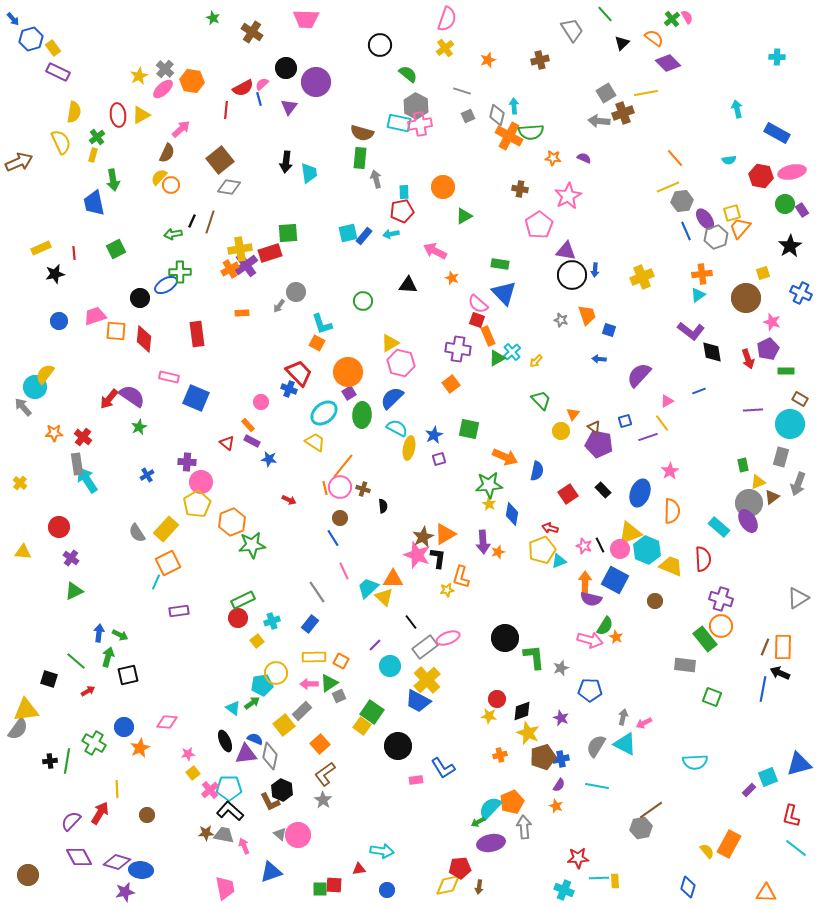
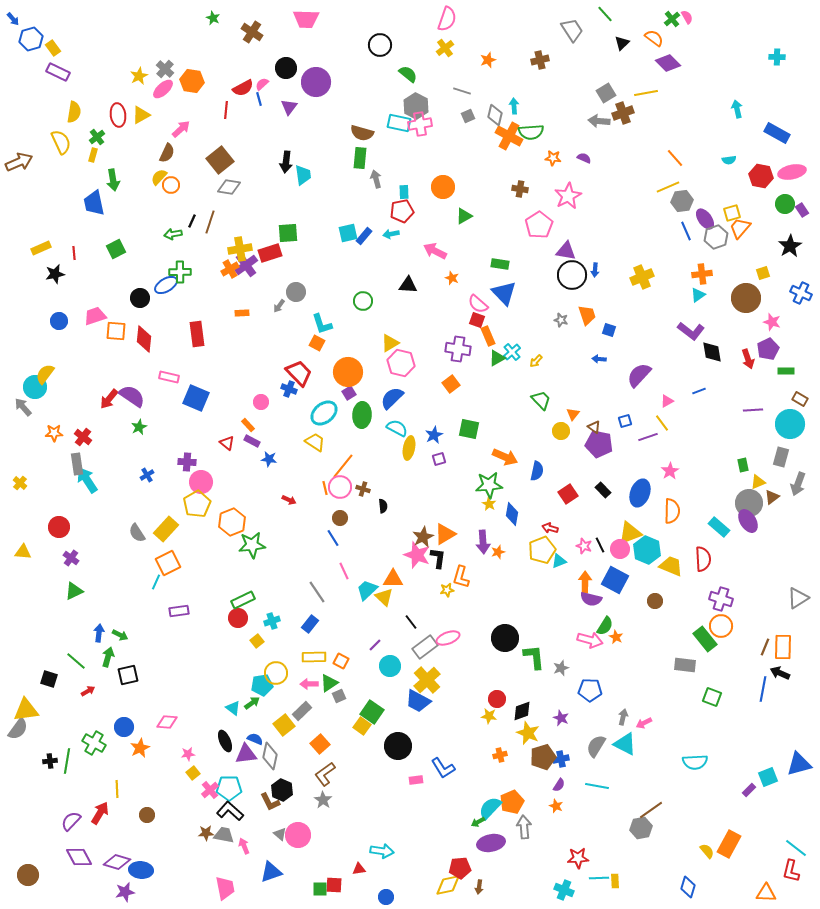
gray diamond at (497, 115): moved 2 px left
cyan trapezoid at (309, 173): moved 6 px left, 2 px down
cyan trapezoid at (368, 588): moved 1 px left, 2 px down
red L-shape at (791, 816): moved 55 px down
blue circle at (387, 890): moved 1 px left, 7 px down
